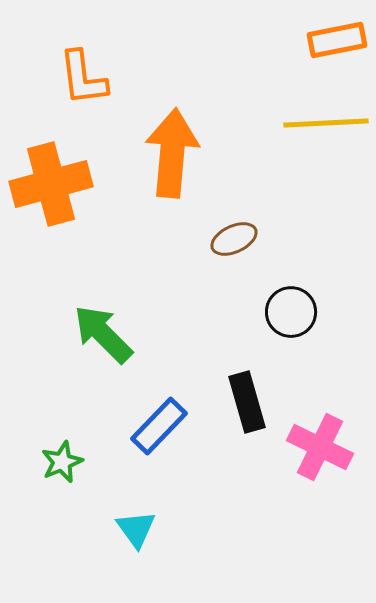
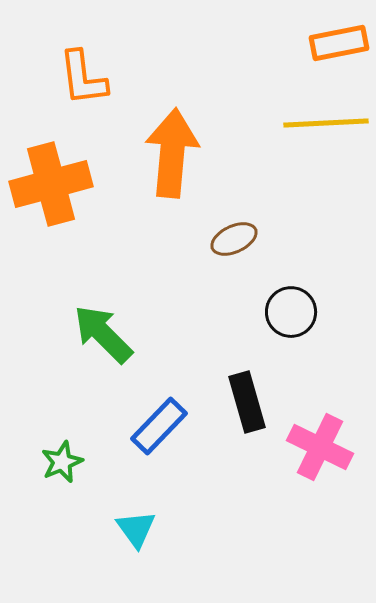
orange rectangle: moved 2 px right, 3 px down
